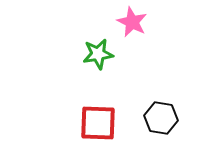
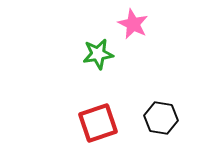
pink star: moved 1 px right, 2 px down
red square: rotated 21 degrees counterclockwise
